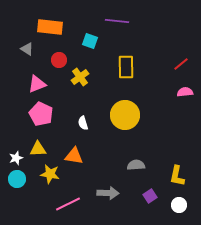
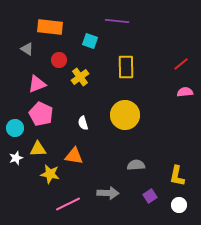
cyan circle: moved 2 px left, 51 px up
